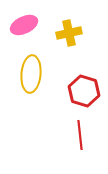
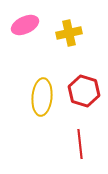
pink ellipse: moved 1 px right
yellow ellipse: moved 11 px right, 23 px down
red line: moved 9 px down
